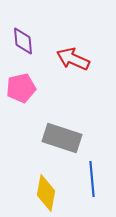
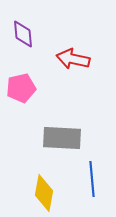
purple diamond: moved 7 px up
red arrow: rotated 12 degrees counterclockwise
gray rectangle: rotated 15 degrees counterclockwise
yellow diamond: moved 2 px left
